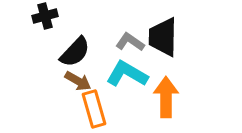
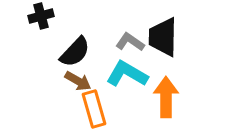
black cross: moved 4 px left
